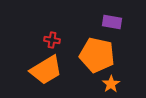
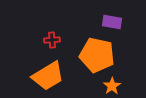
red cross: rotated 14 degrees counterclockwise
orange trapezoid: moved 2 px right, 6 px down
orange star: moved 1 px right, 2 px down
